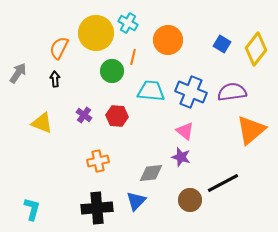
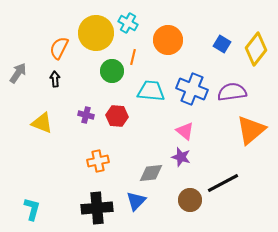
blue cross: moved 1 px right, 3 px up
purple cross: moved 2 px right; rotated 21 degrees counterclockwise
